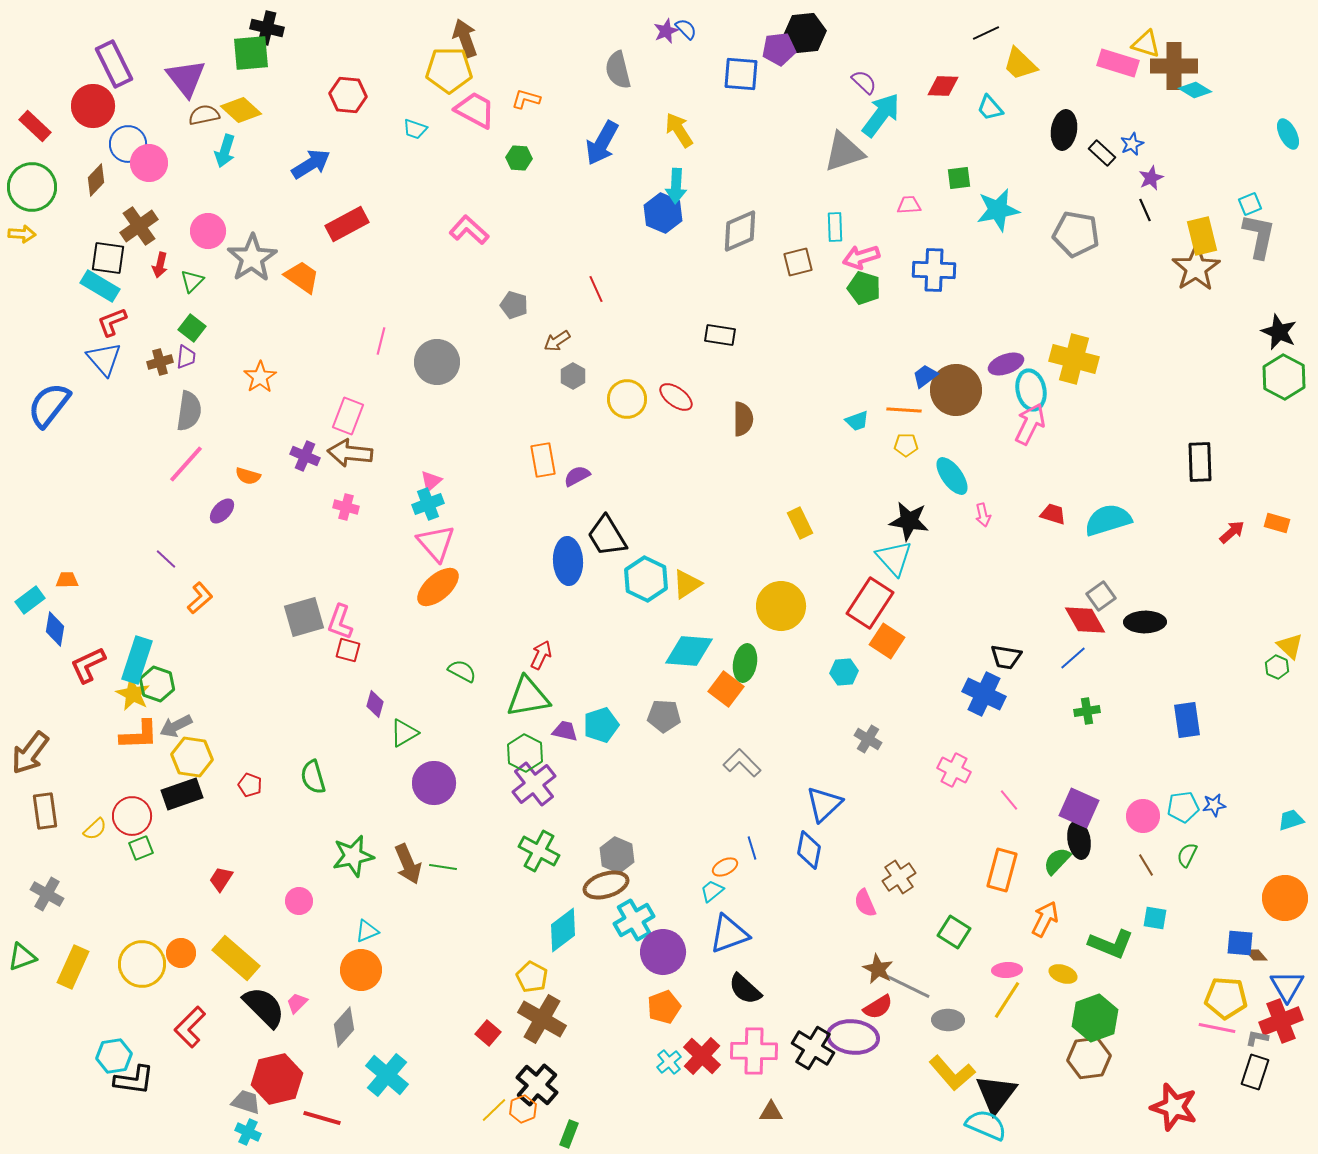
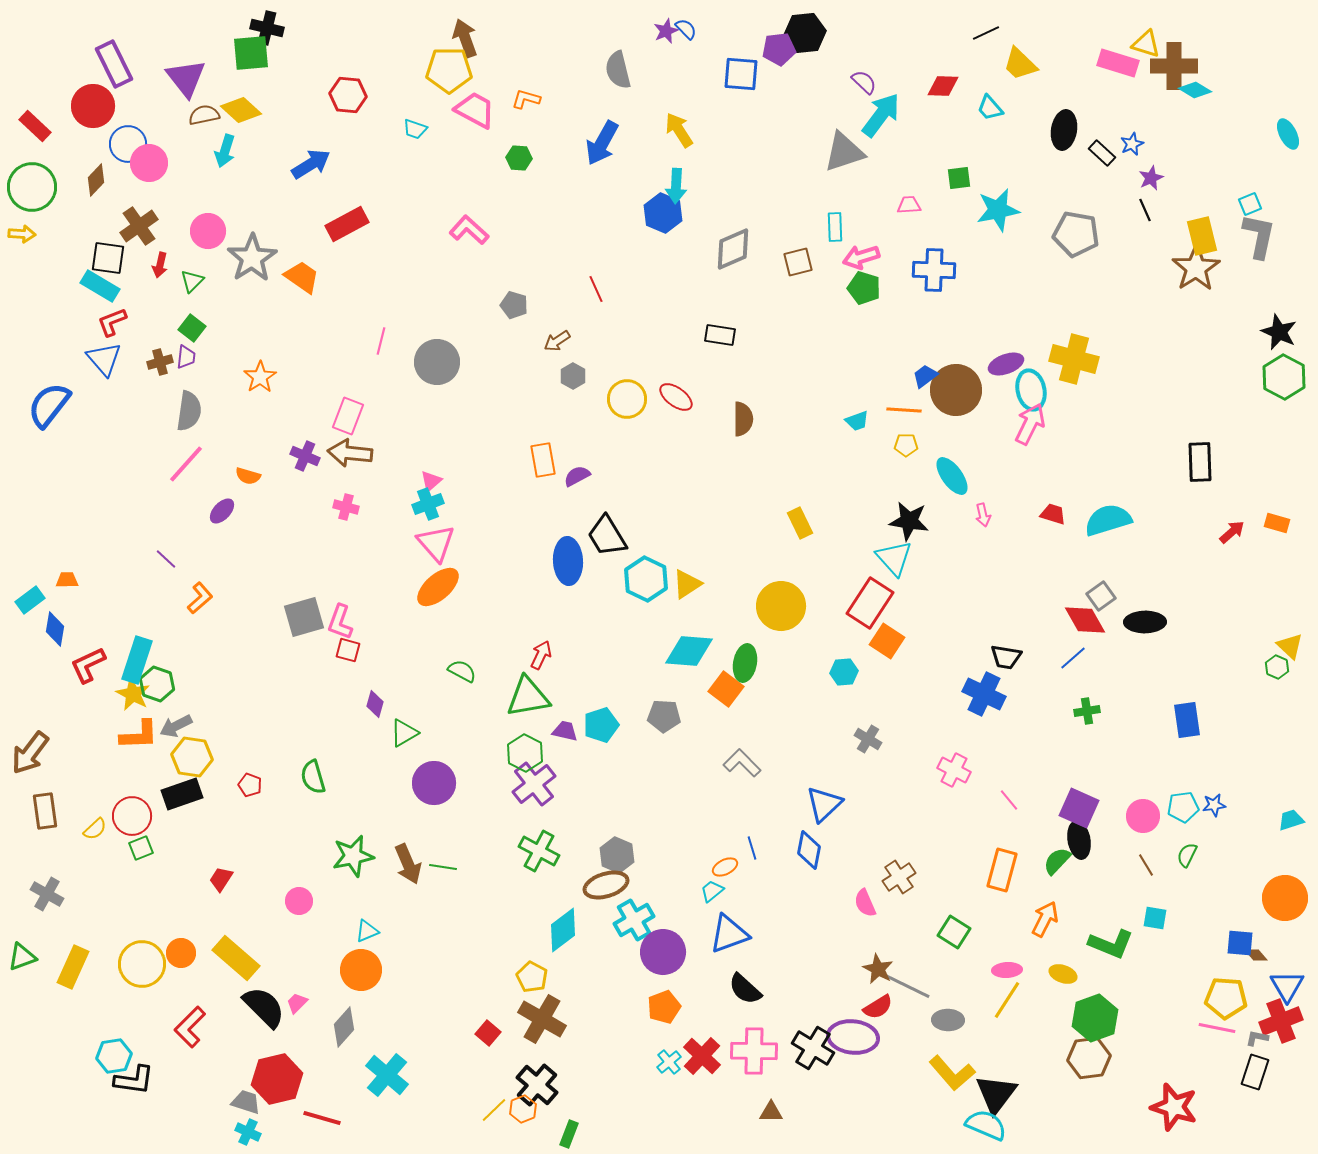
gray diamond at (740, 231): moved 7 px left, 18 px down
